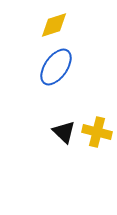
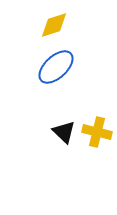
blue ellipse: rotated 12 degrees clockwise
